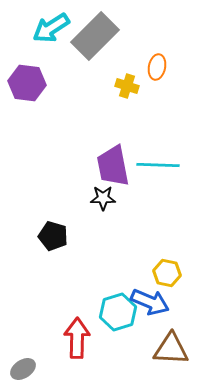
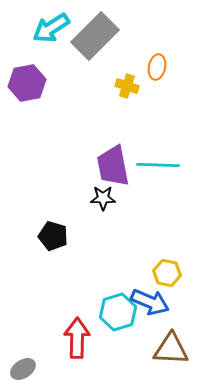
purple hexagon: rotated 18 degrees counterclockwise
